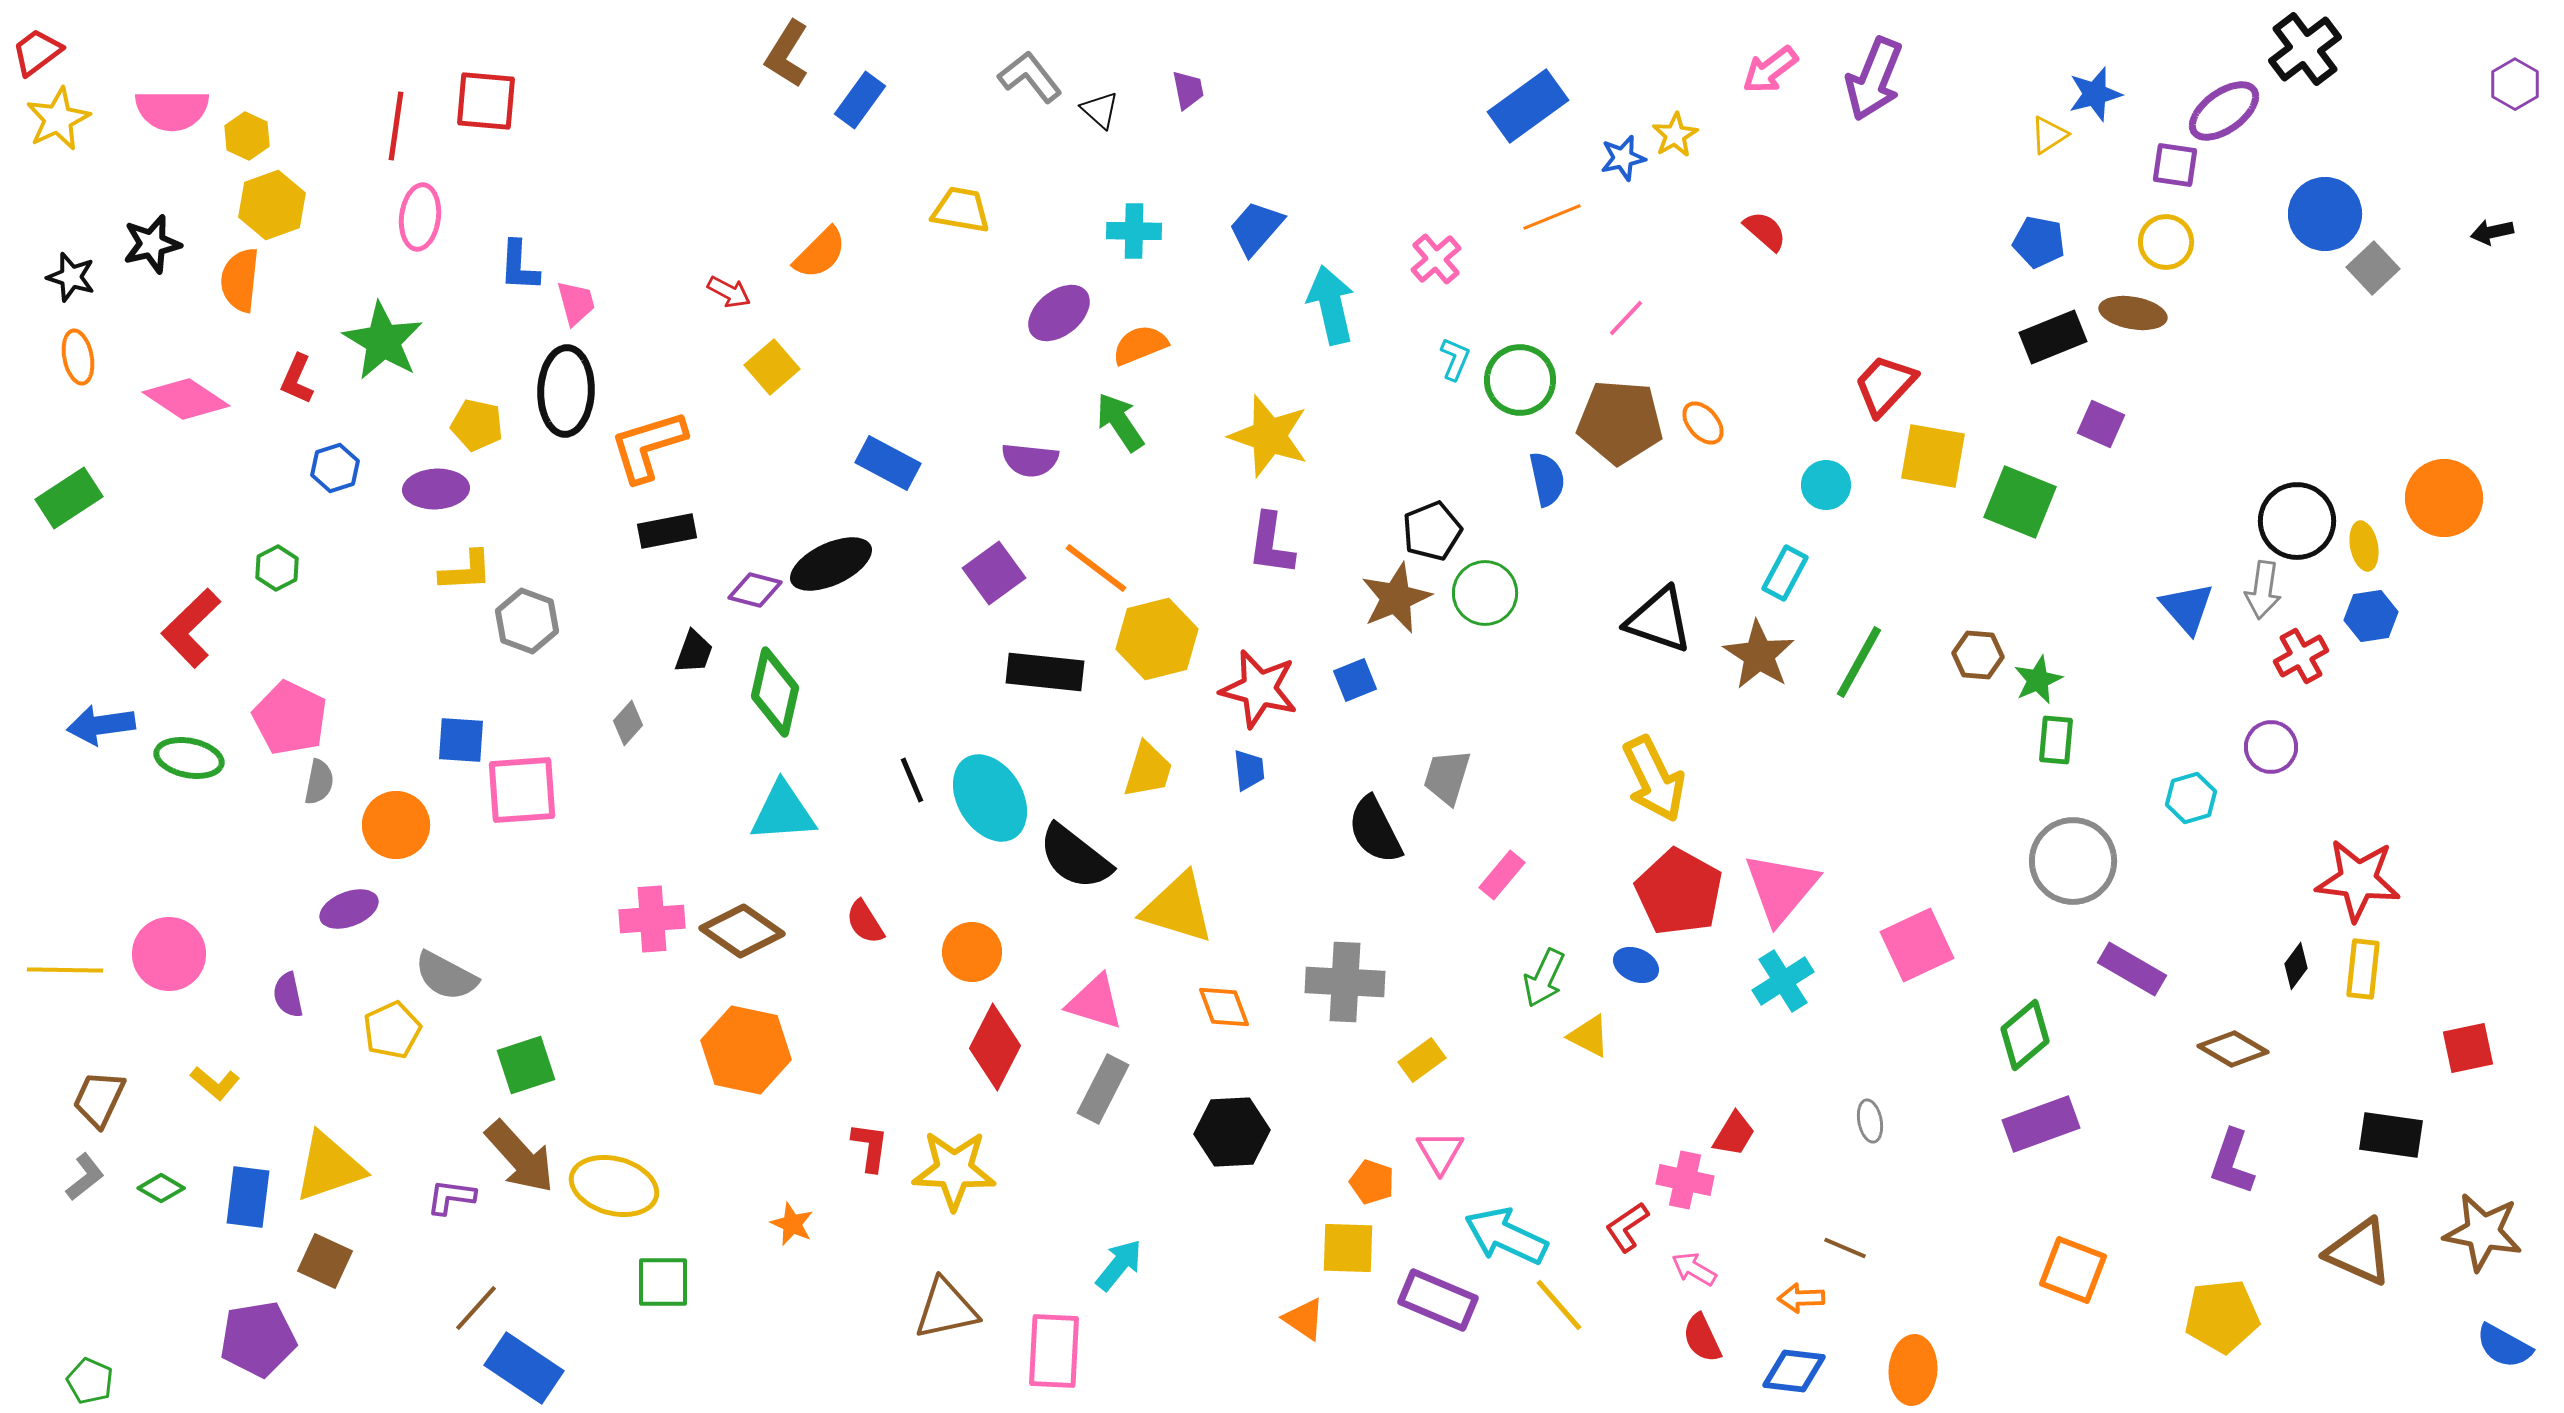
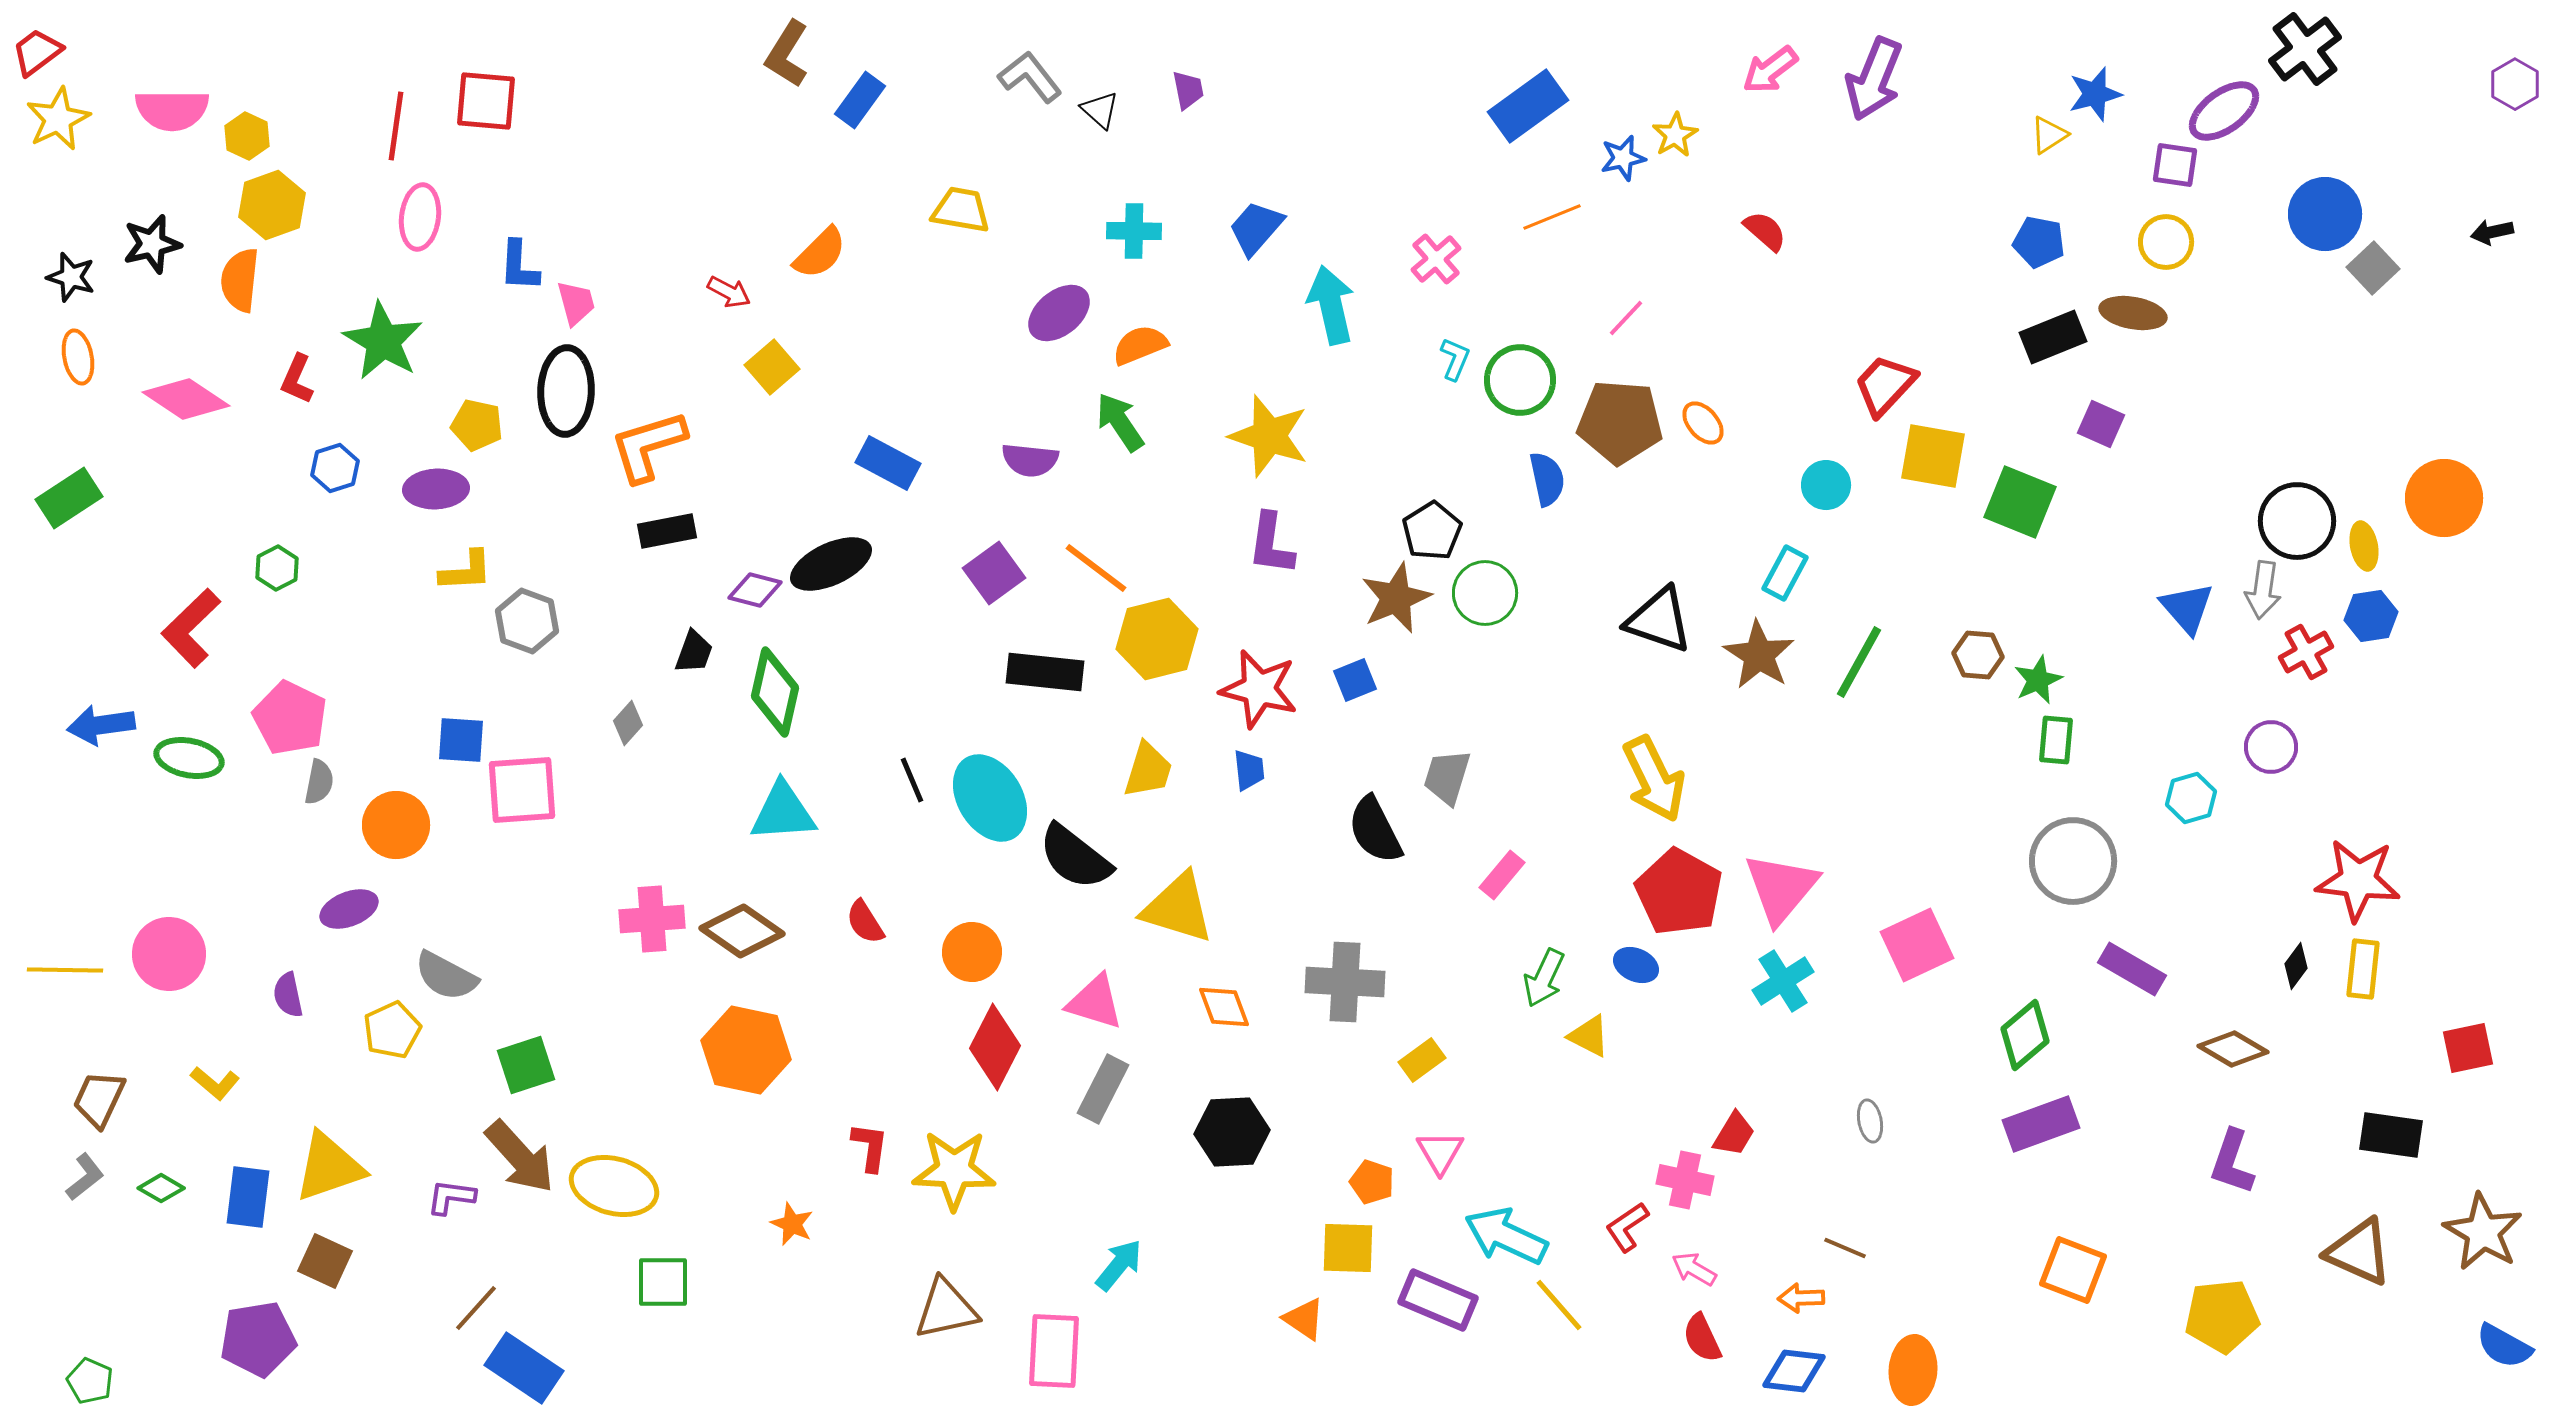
black pentagon at (1432, 531): rotated 10 degrees counterclockwise
red cross at (2301, 656): moved 5 px right, 4 px up
brown star at (2483, 1232): rotated 20 degrees clockwise
